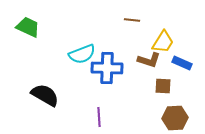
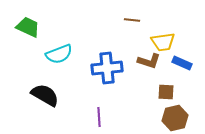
yellow trapezoid: rotated 50 degrees clockwise
cyan semicircle: moved 23 px left
brown L-shape: moved 1 px down
blue cross: rotated 8 degrees counterclockwise
brown square: moved 3 px right, 6 px down
brown hexagon: rotated 10 degrees counterclockwise
